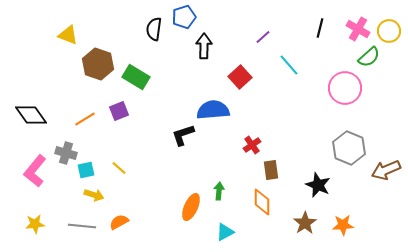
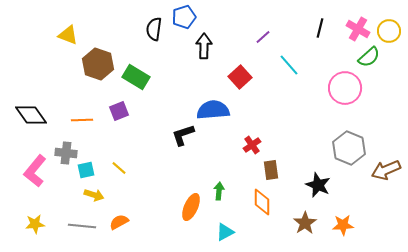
orange line: moved 3 px left, 1 px down; rotated 30 degrees clockwise
gray cross: rotated 10 degrees counterclockwise
